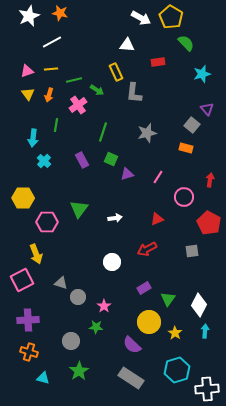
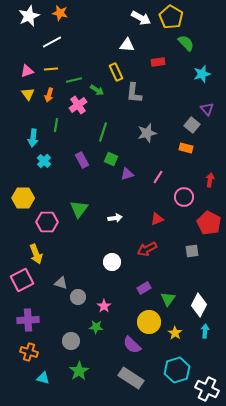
white cross at (207, 389): rotated 30 degrees clockwise
